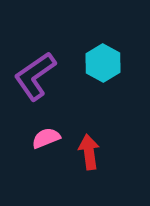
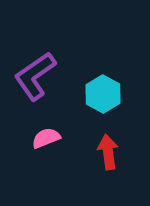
cyan hexagon: moved 31 px down
red arrow: moved 19 px right
